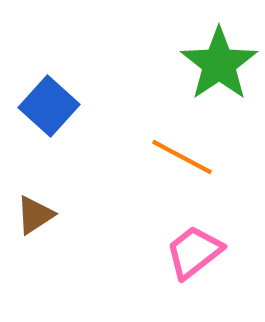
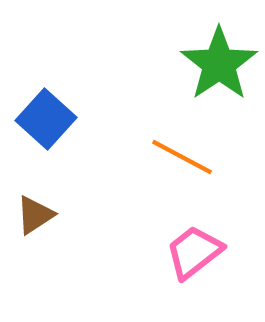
blue square: moved 3 px left, 13 px down
